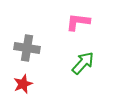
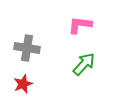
pink L-shape: moved 2 px right, 3 px down
green arrow: moved 1 px right, 1 px down
